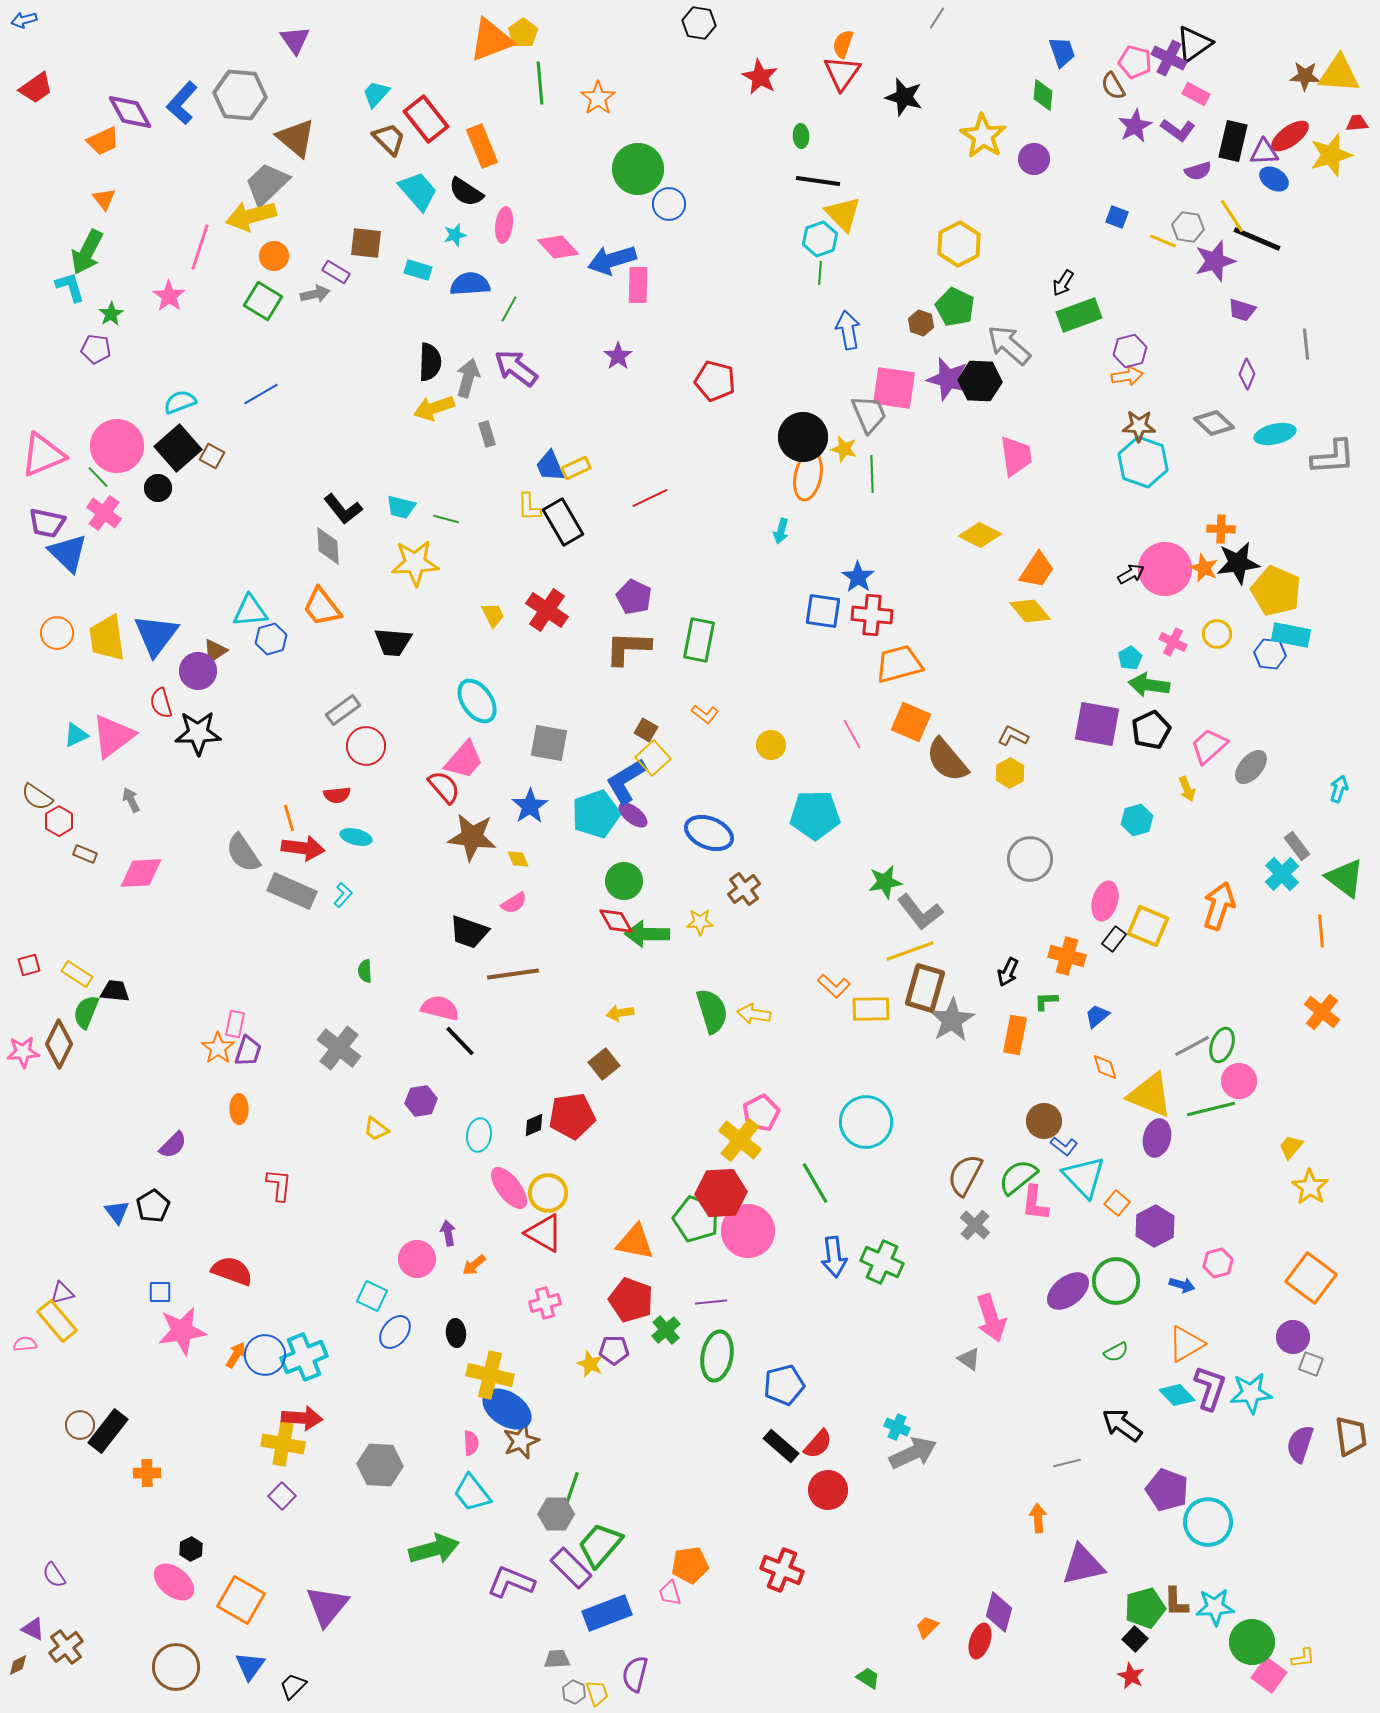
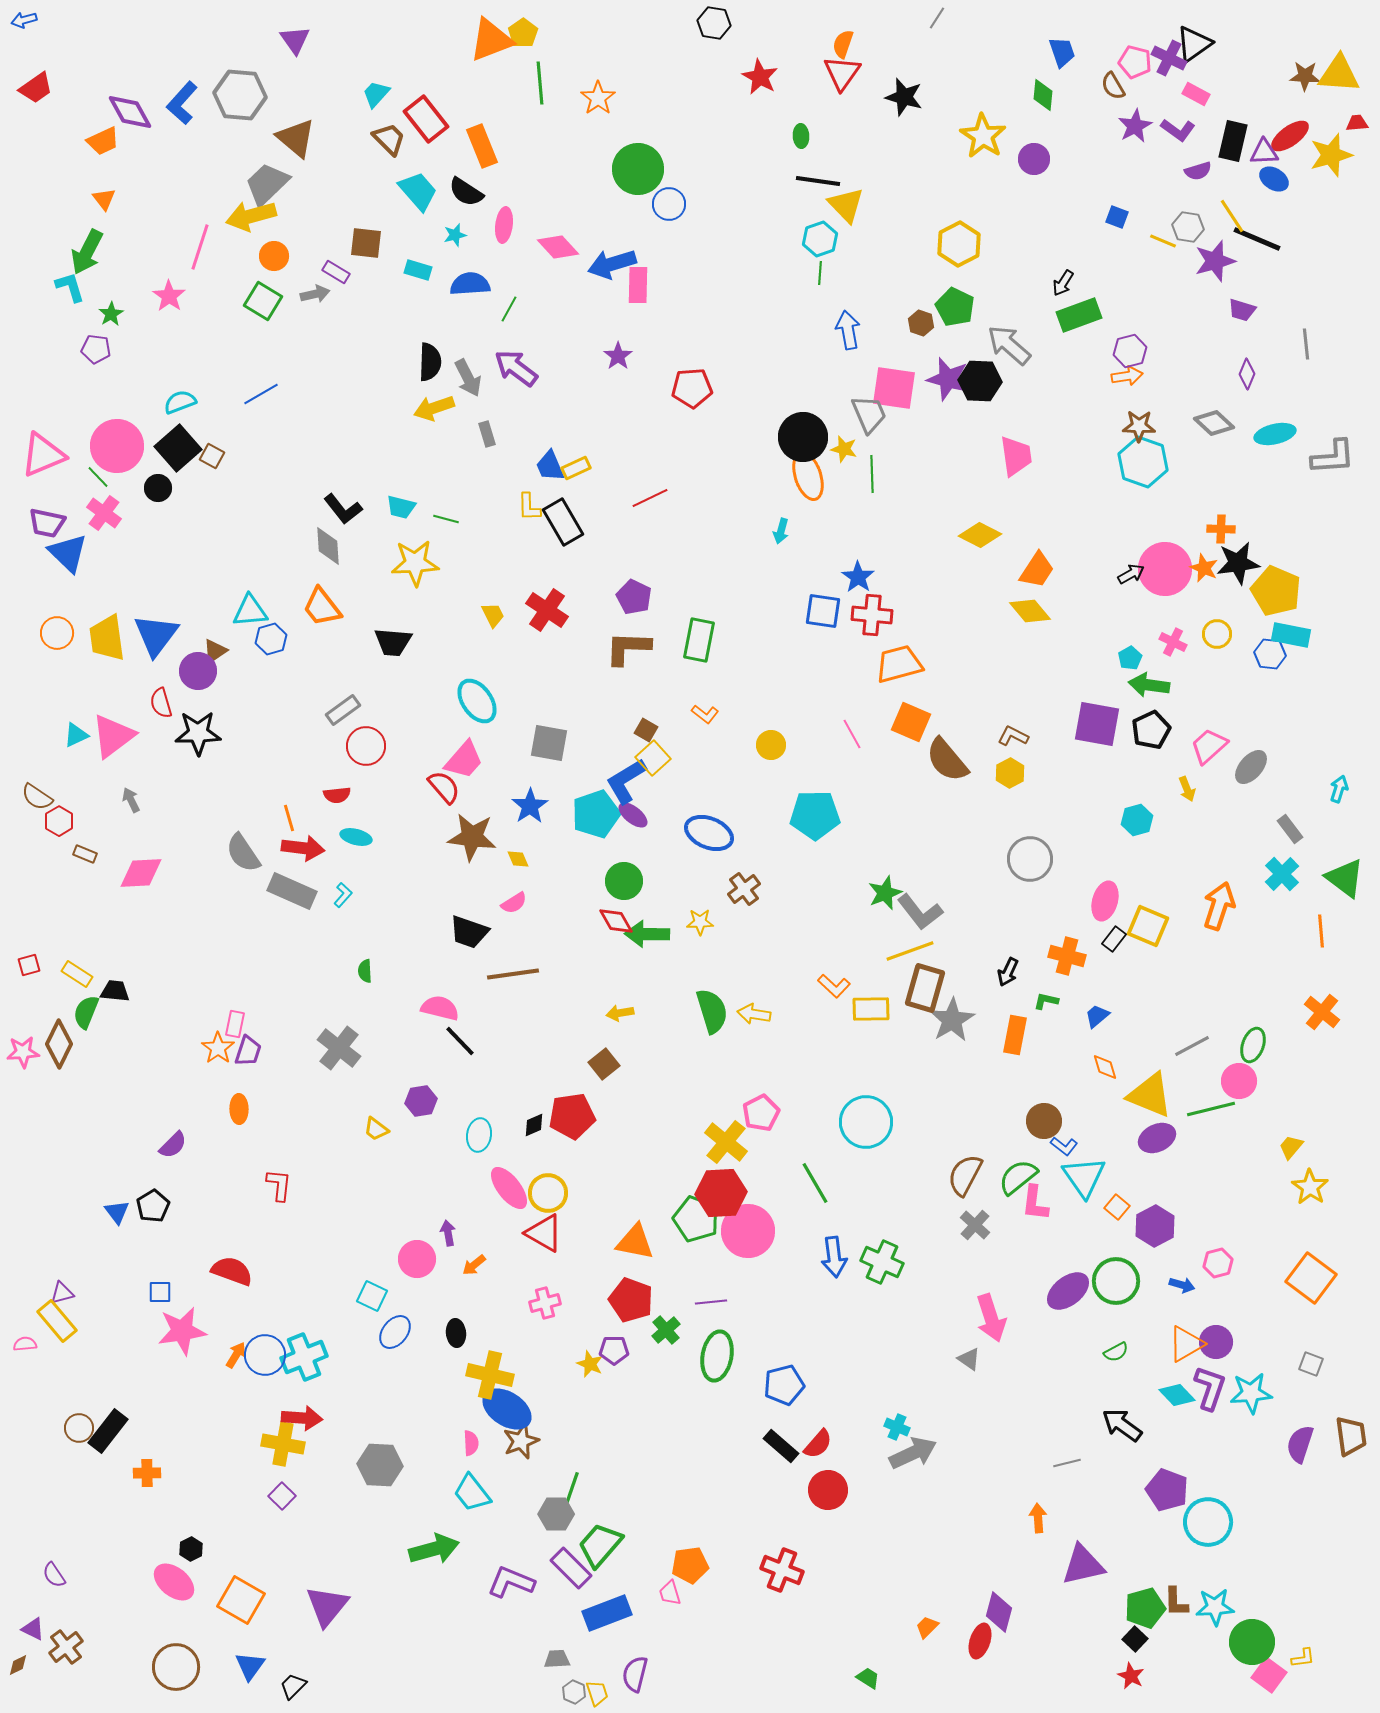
black hexagon at (699, 23): moved 15 px right
yellow triangle at (843, 214): moved 3 px right, 9 px up
blue arrow at (612, 260): moved 4 px down
gray arrow at (468, 378): rotated 138 degrees clockwise
red pentagon at (715, 381): moved 23 px left, 7 px down; rotated 18 degrees counterclockwise
orange ellipse at (808, 476): rotated 30 degrees counterclockwise
gray rectangle at (1297, 846): moved 7 px left, 17 px up
green star at (885, 882): moved 11 px down; rotated 12 degrees counterclockwise
green L-shape at (1046, 1001): rotated 15 degrees clockwise
green ellipse at (1222, 1045): moved 31 px right
purple ellipse at (1157, 1138): rotated 51 degrees clockwise
yellow cross at (740, 1140): moved 14 px left, 2 px down
cyan triangle at (1084, 1177): rotated 9 degrees clockwise
orange square at (1117, 1203): moved 4 px down
purple circle at (1293, 1337): moved 77 px left, 5 px down
brown circle at (80, 1425): moved 1 px left, 3 px down
